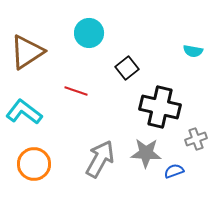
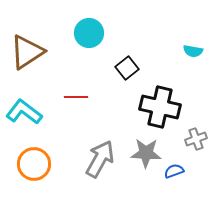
red line: moved 6 px down; rotated 20 degrees counterclockwise
